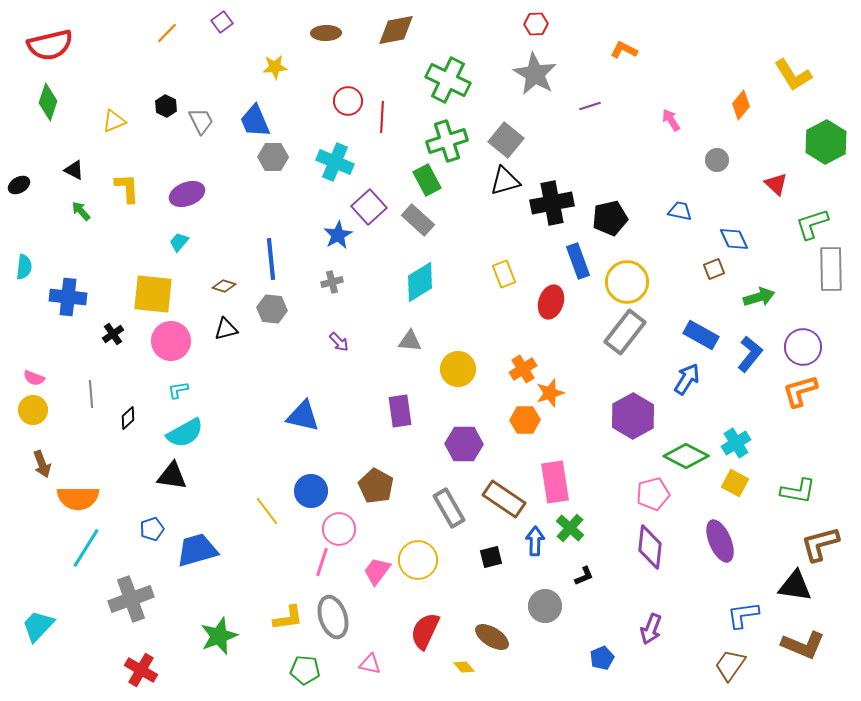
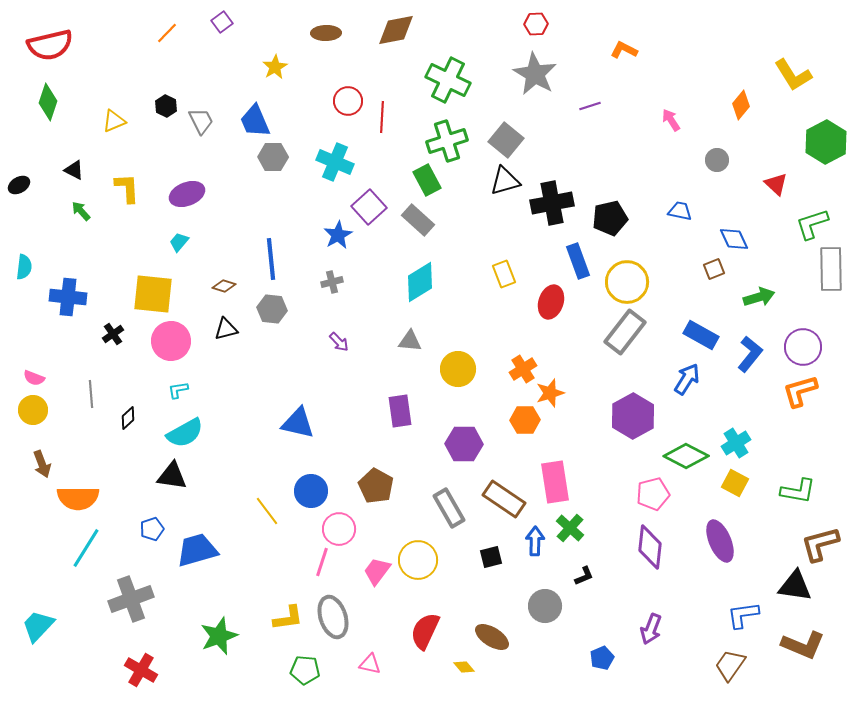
yellow star at (275, 67): rotated 25 degrees counterclockwise
blue triangle at (303, 416): moved 5 px left, 7 px down
